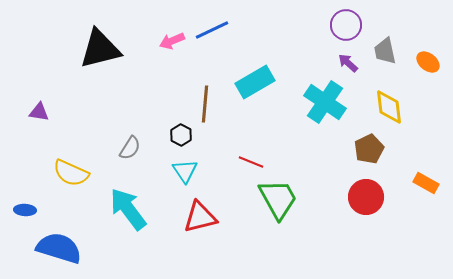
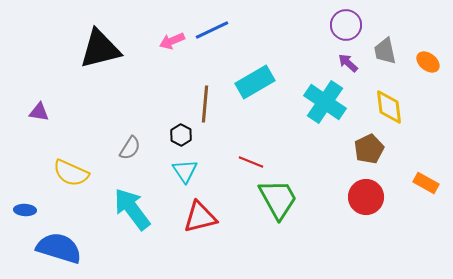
cyan arrow: moved 4 px right
